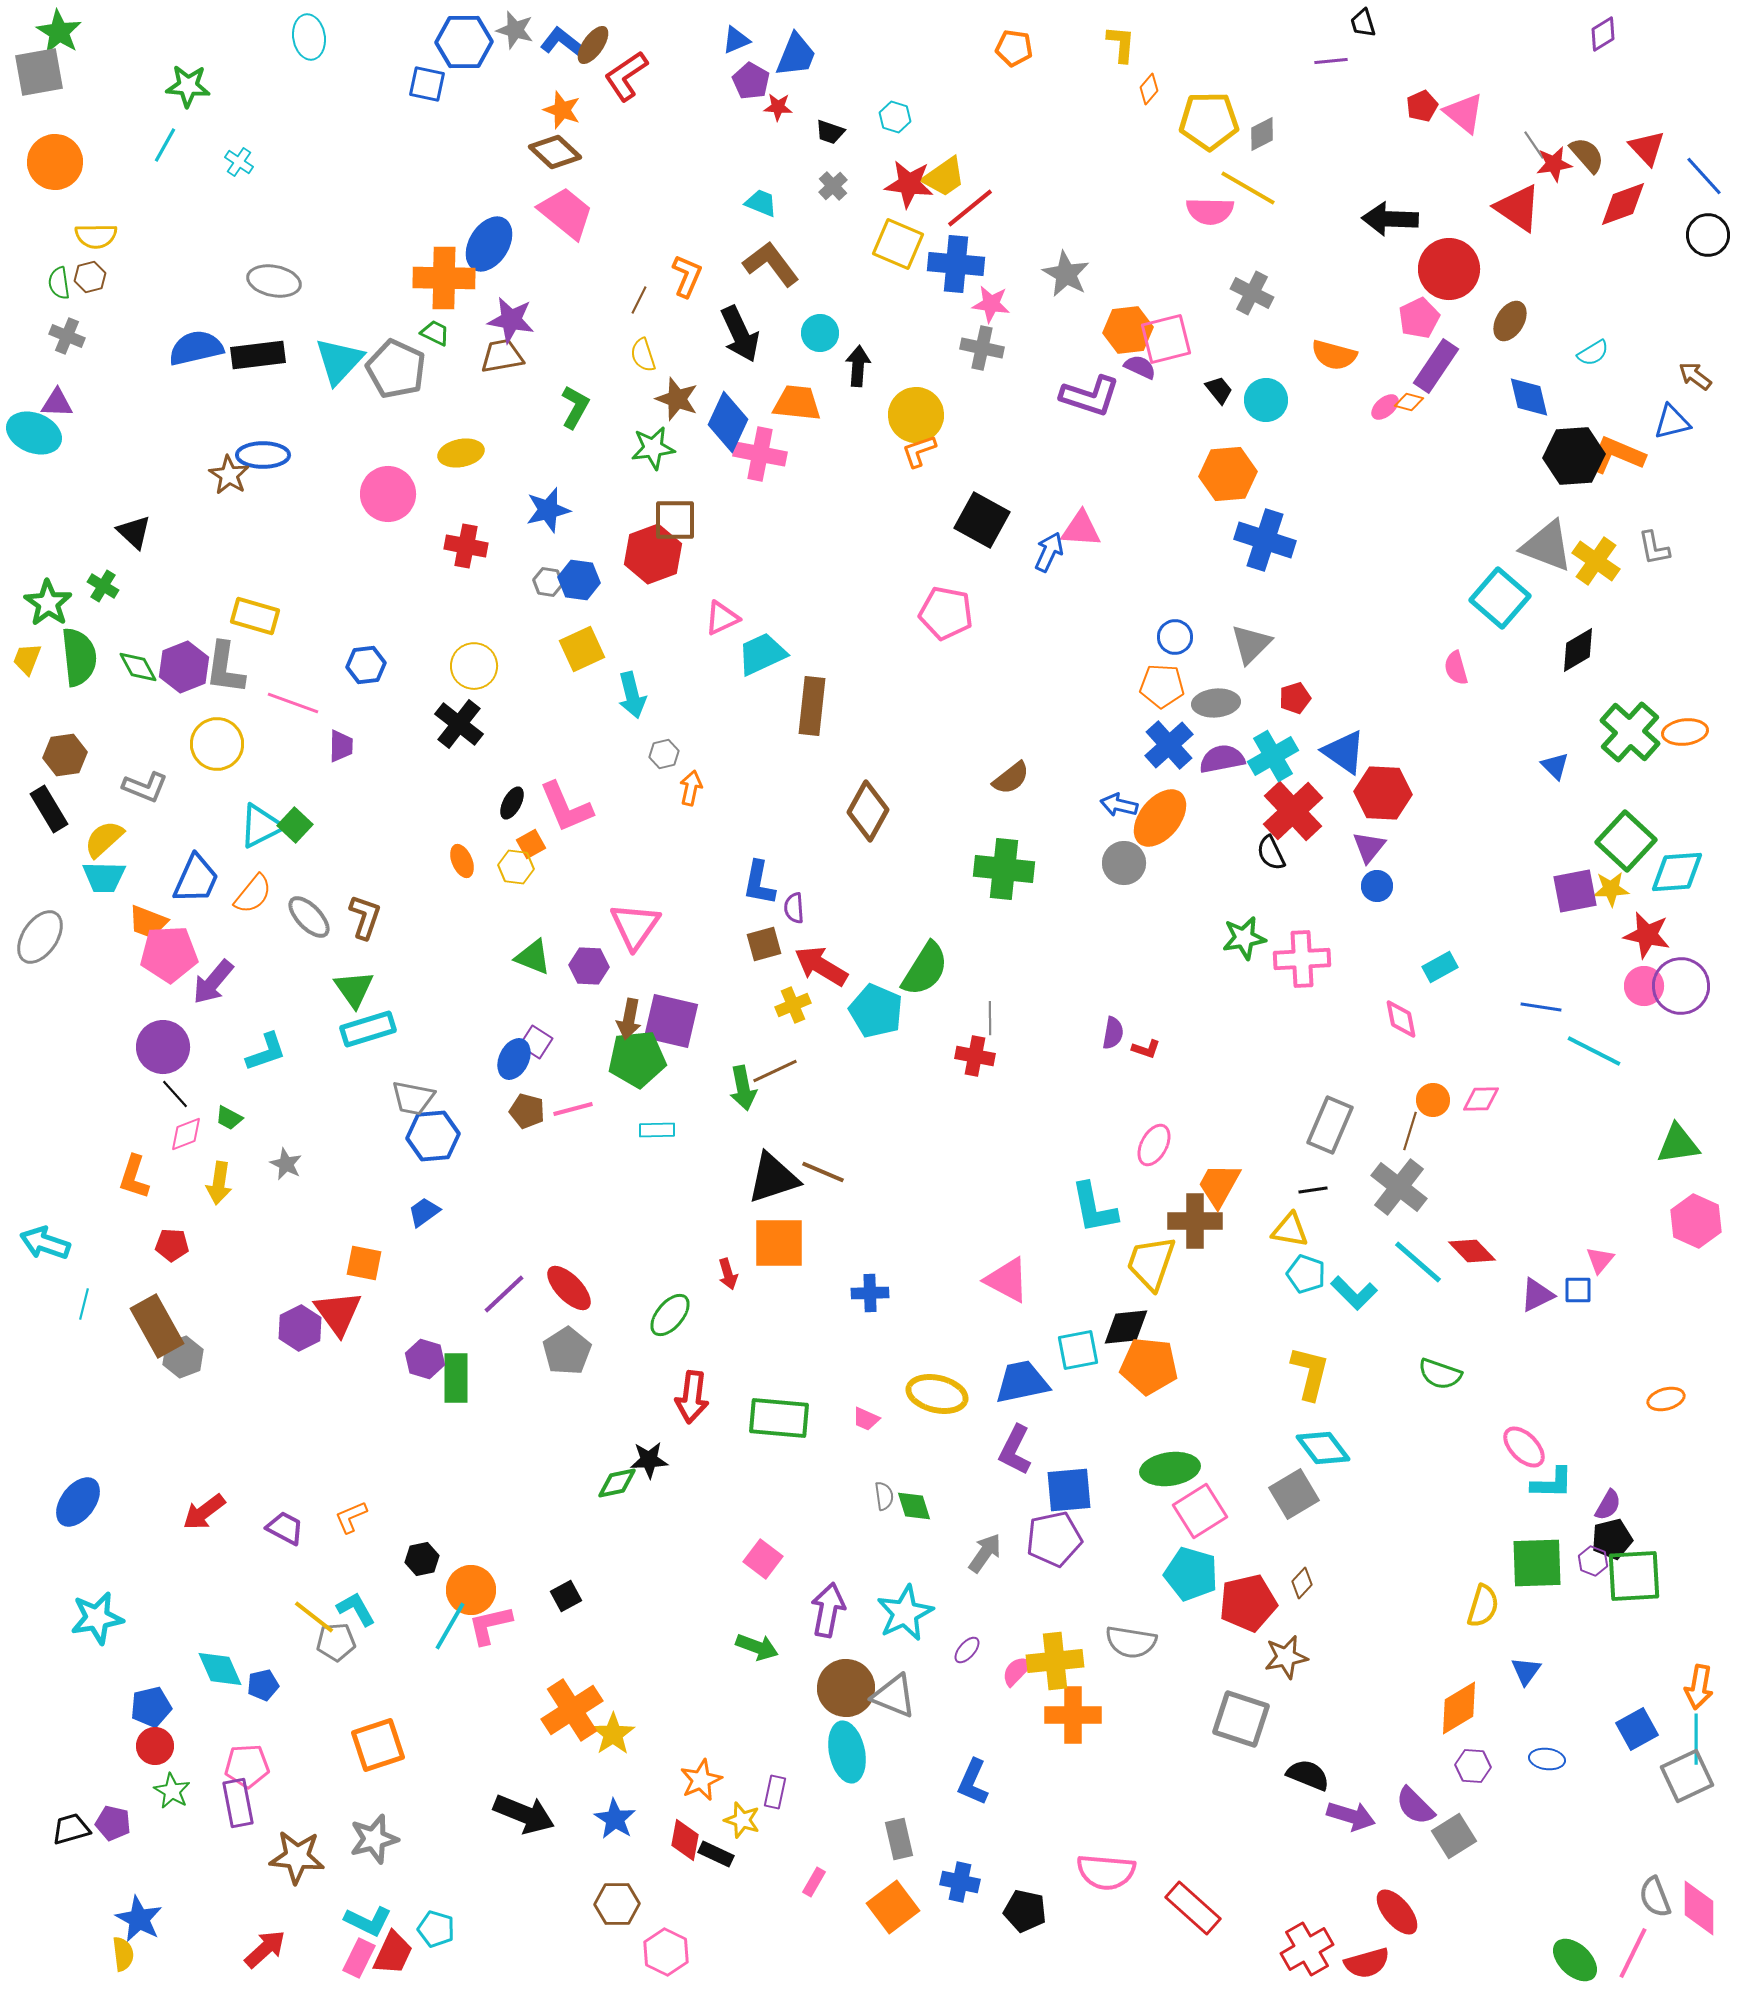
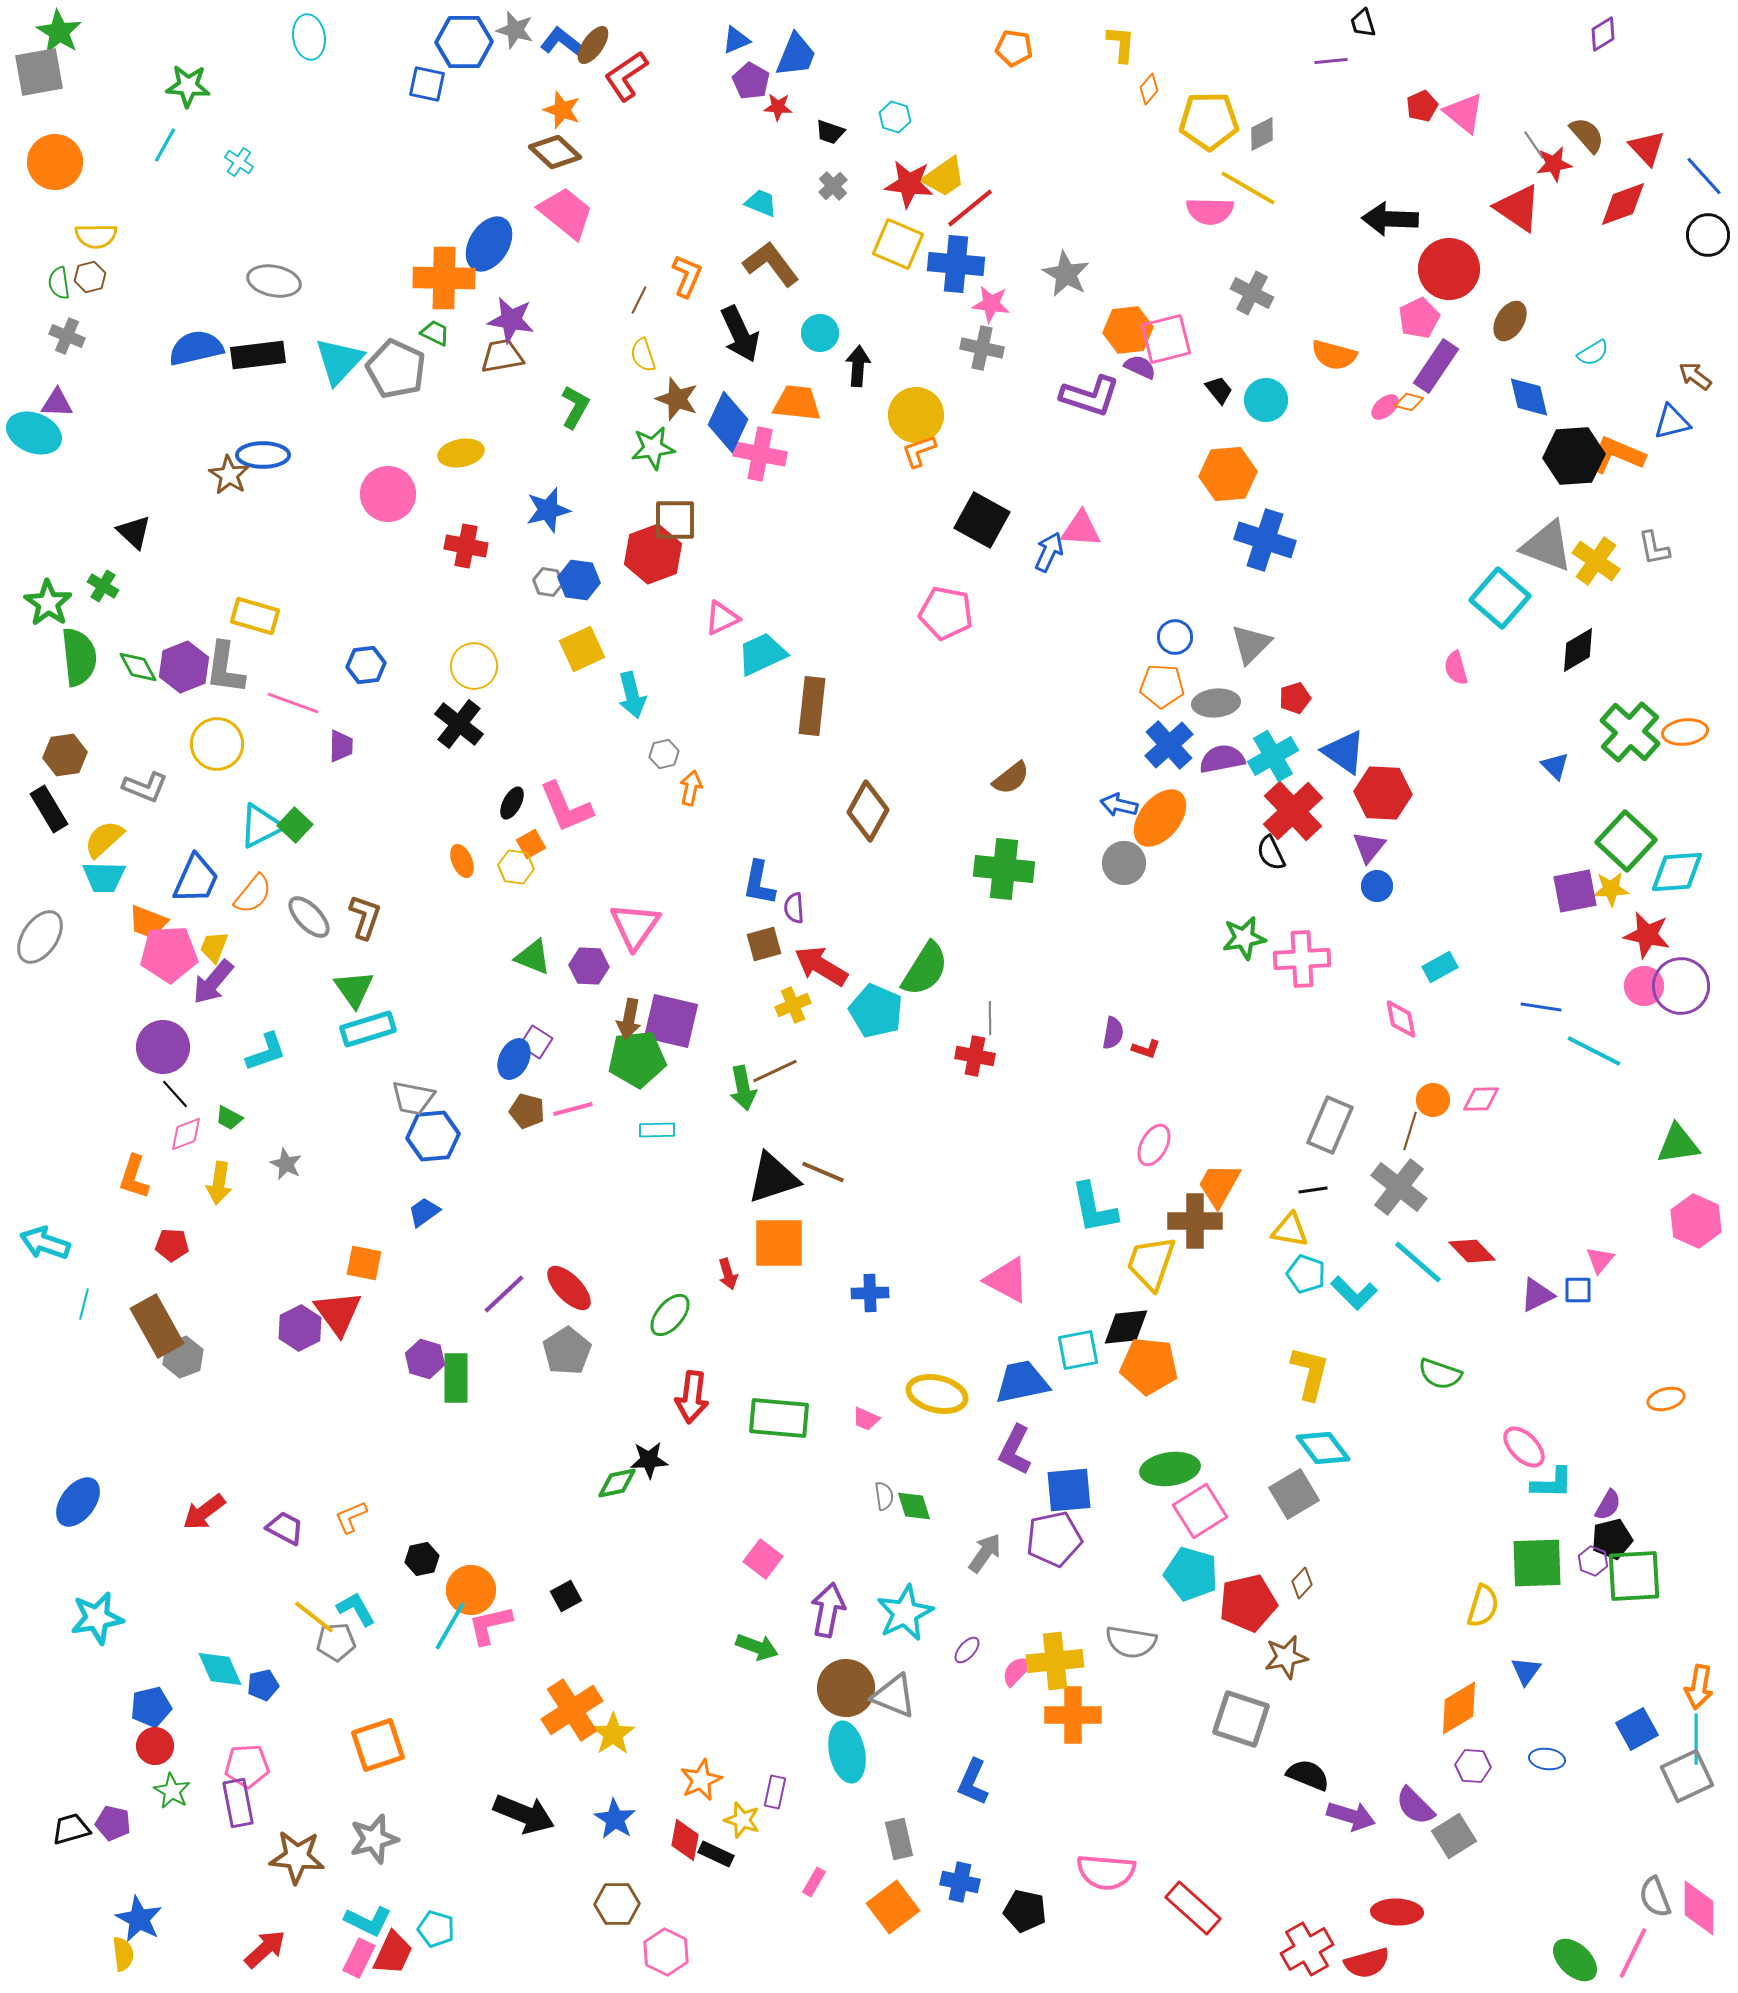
brown semicircle at (1587, 155): moved 20 px up
yellow trapezoid at (27, 659): moved 187 px right, 288 px down
red ellipse at (1397, 1912): rotated 48 degrees counterclockwise
